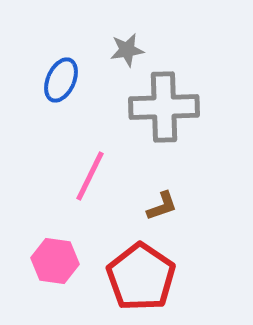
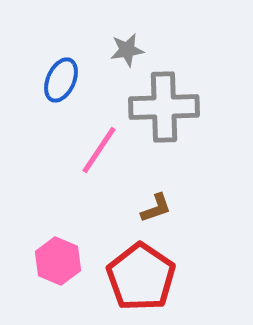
pink line: moved 9 px right, 26 px up; rotated 8 degrees clockwise
brown L-shape: moved 6 px left, 2 px down
pink hexagon: moved 3 px right; rotated 15 degrees clockwise
